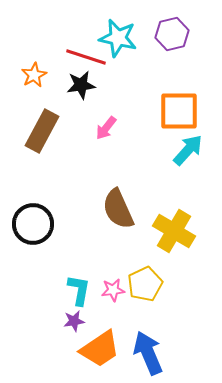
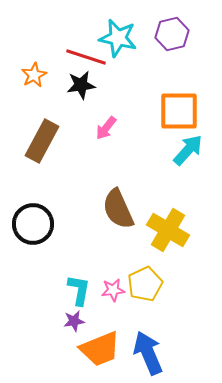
brown rectangle: moved 10 px down
yellow cross: moved 6 px left, 1 px up
orange trapezoid: rotated 12 degrees clockwise
